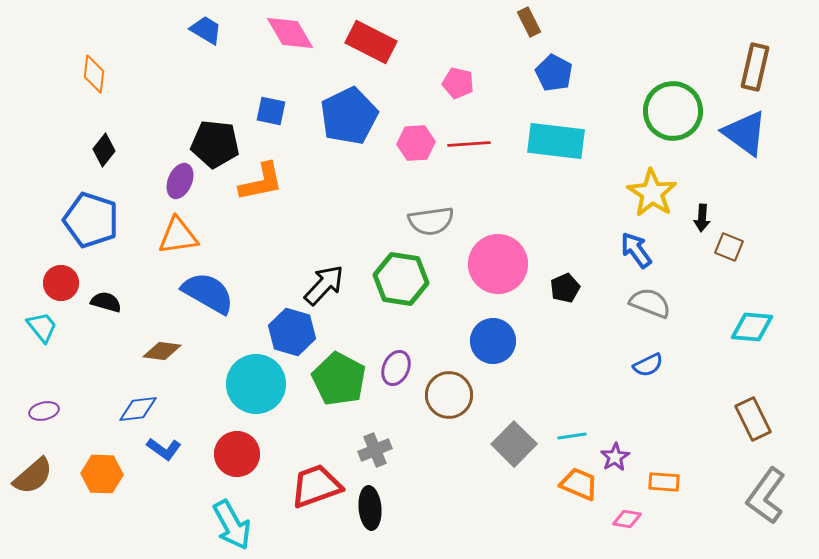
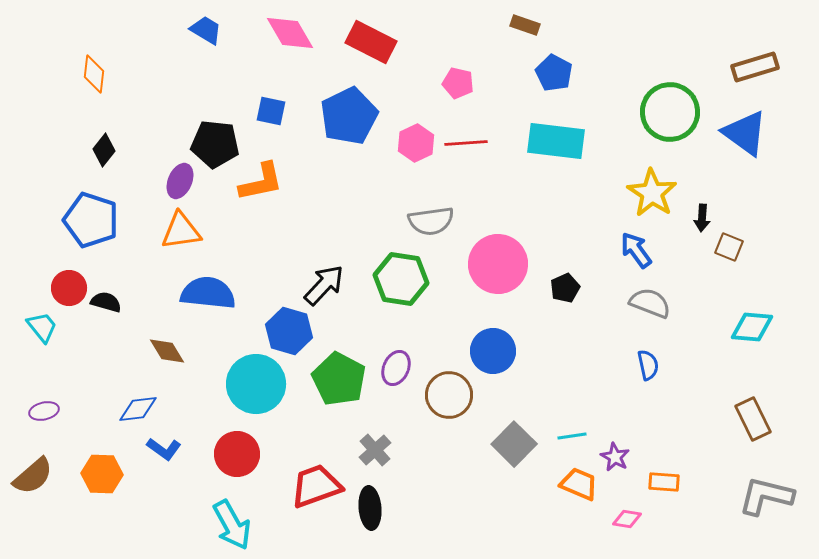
brown rectangle at (529, 22): moved 4 px left, 3 px down; rotated 44 degrees counterclockwise
brown rectangle at (755, 67): rotated 60 degrees clockwise
green circle at (673, 111): moved 3 px left, 1 px down
pink hexagon at (416, 143): rotated 21 degrees counterclockwise
red line at (469, 144): moved 3 px left, 1 px up
orange triangle at (178, 236): moved 3 px right, 5 px up
red circle at (61, 283): moved 8 px right, 5 px down
blue semicircle at (208, 293): rotated 24 degrees counterclockwise
blue hexagon at (292, 332): moved 3 px left, 1 px up
blue circle at (493, 341): moved 10 px down
brown diamond at (162, 351): moved 5 px right; rotated 51 degrees clockwise
blue semicircle at (648, 365): rotated 76 degrees counterclockwise
gray cross at (375, 450): rotated 20 degrees counterclockwise
purple star at (615, 457): rotated 12 degrees counterclockwise
gray L-shape at (766, 496): rotated 68 degrees clockwise
